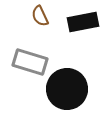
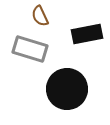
black rectangle: moved 4 px right, 12 px down
gray rectangle: moved 13 px up
